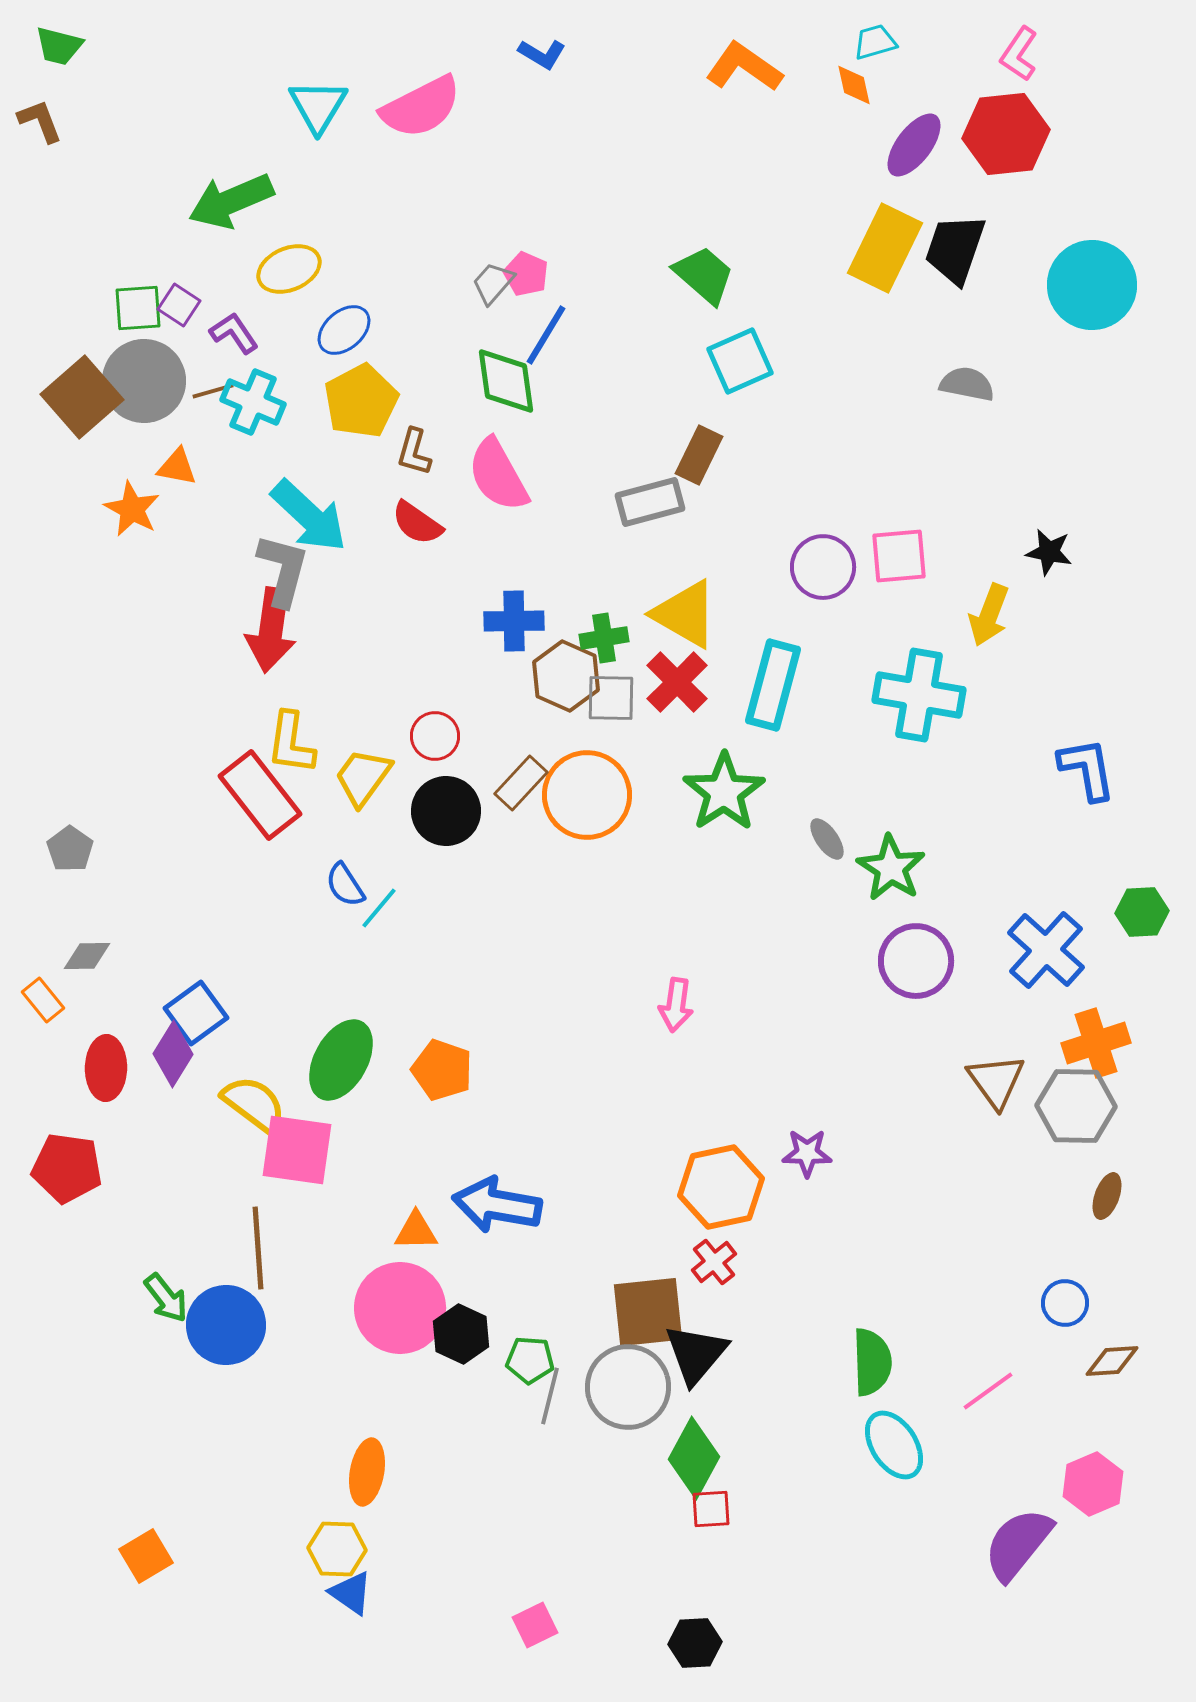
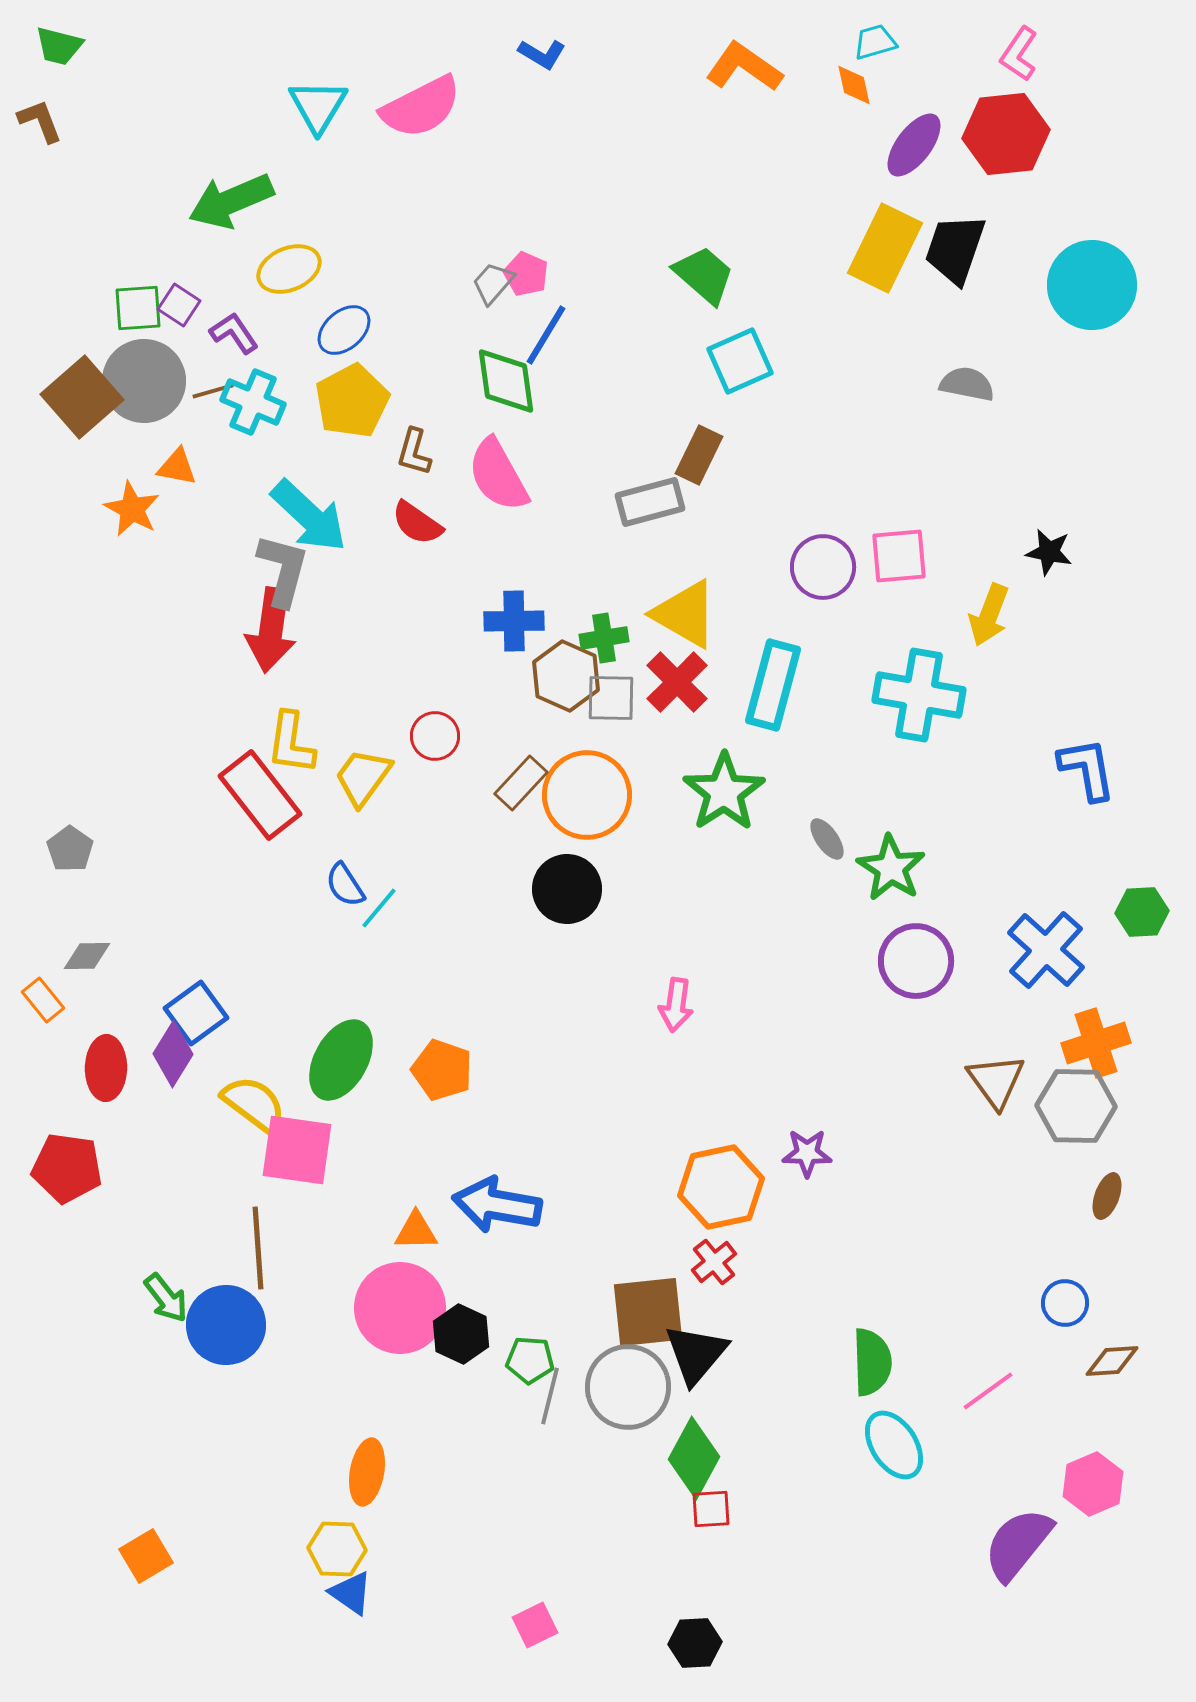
yellow pentagon at (361, 401): moved 9 px left
black circle at (446, 811): moved 121 px right, 78 px down
